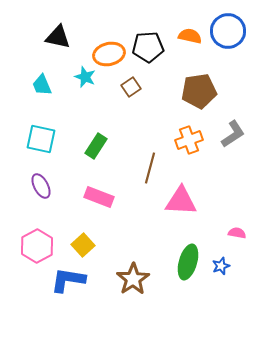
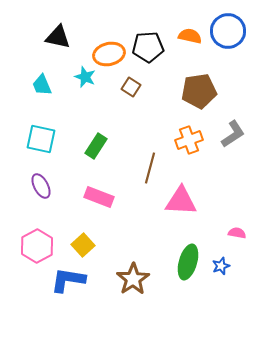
brown square: rotated 24 degrees counterclockwise
